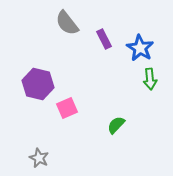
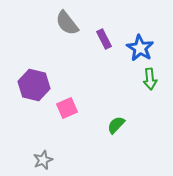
purple hexagon: moved 4 px left, 1 px down
gray star: moved 4 px right, 2 px down; rotated 24 degrees clockwise
